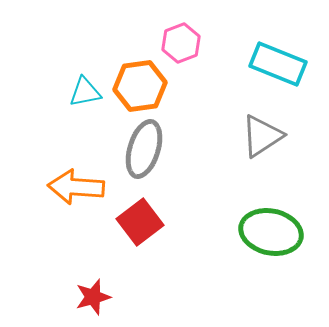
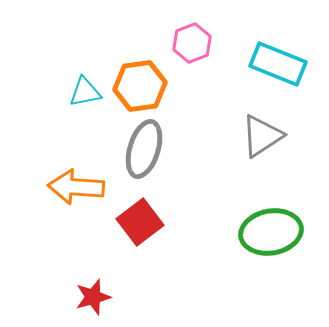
pink hexagon: moved 11 px right
green ellipse: rotated 22 degrees counterclockwise
